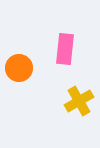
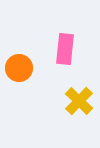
yellow cross: rotated 16 degrees counterclockwise
